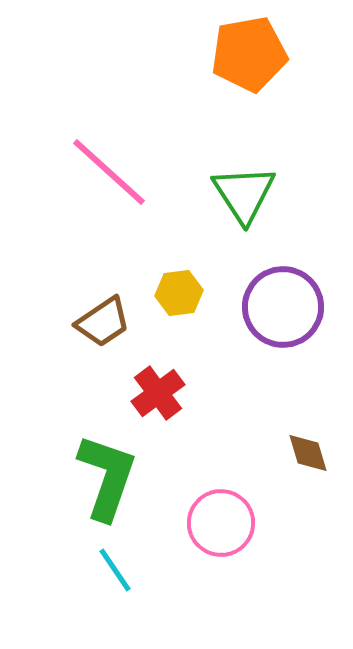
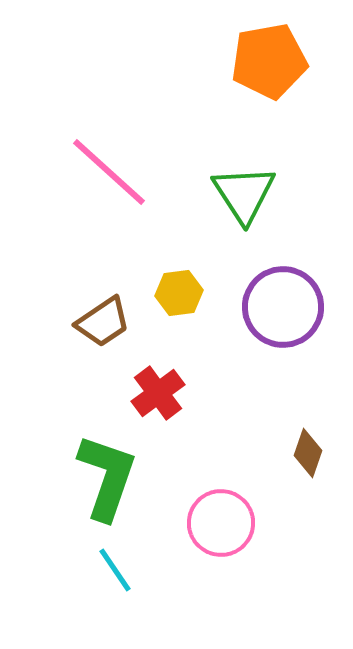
orange pentagon: moved 20 px right, 7 px down
brown diamond: rotated 36 degrees clockwise
